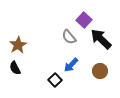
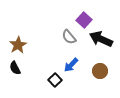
black arrow: rotated 20 degrees counterclockwise
